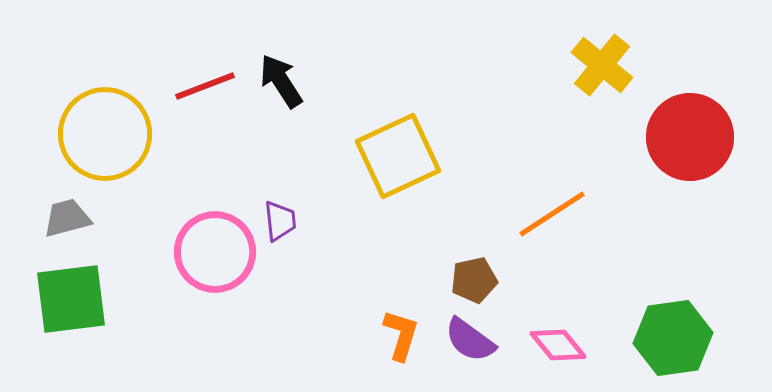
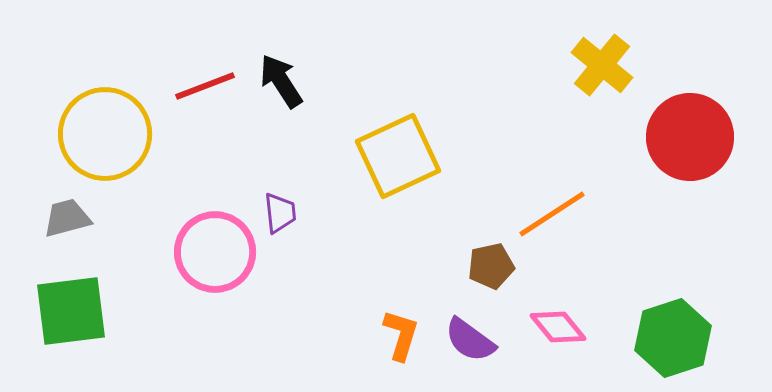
purple trapezoid: moved 8 px up
brown pentagon: moved 17 px right, 14 px up
green square: moved 12 px down
green hexagon: rotated 10 degrees counterclockwise
pink diamond: moved 18 px up
